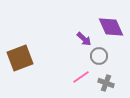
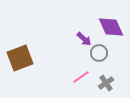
gray circle: moved 3 px up
gray cross: rotated 35 degrees clockwise
